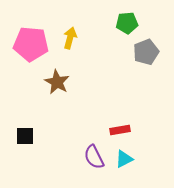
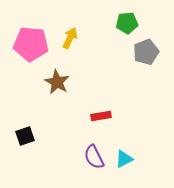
yellow arrow: rotated 10 degrees clockwise
red rectangle: moved 19 px left, 14 px up
black square: rotated 18 degrees counterclockwise
